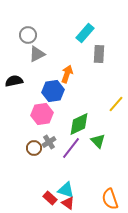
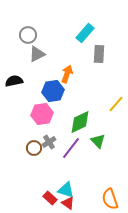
green diamond: moved 1 px right, 2 px up
